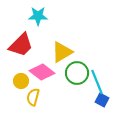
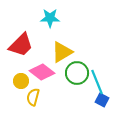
cyan star: moved 12 px right, 2 px down
